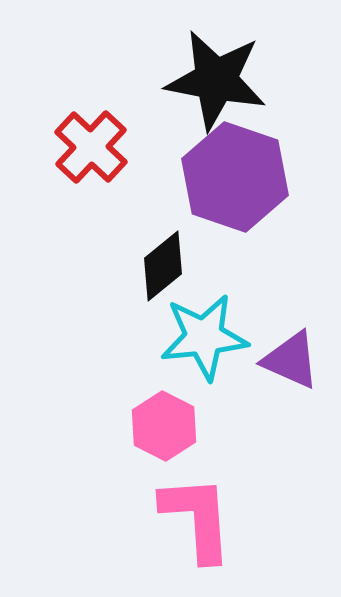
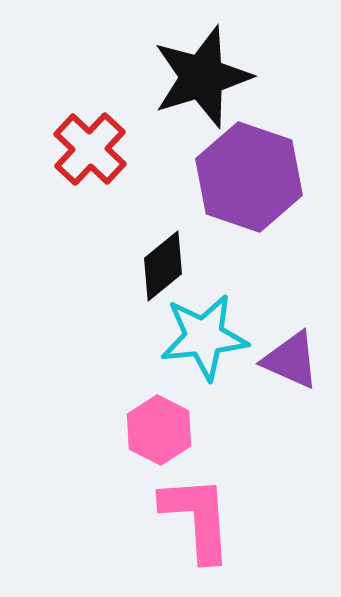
black star: moved 14 px left, 3 px up; rotated 28 degrees counterclockwise
red cross: moved 1 px left, 2 px down
purple hexagon: moved 14 px right
pink hexagon: moved 5 px left, 4 px down
